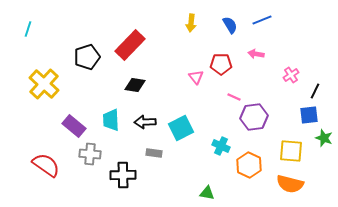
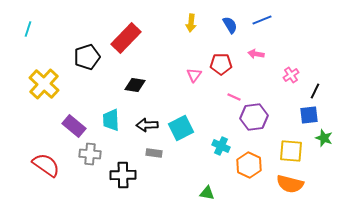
red rectangle: moved 4 px left, 7 px up
pink triangle: moved 2 px left, 2 px up; rotated 14 degrees clockwise
black arrow: moved 2 px right, 3 px down
